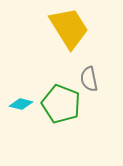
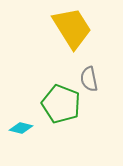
yellow trapezoid: moved 3 px right
cyan diamond: moved 24 px down
